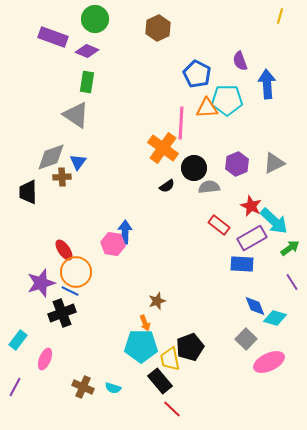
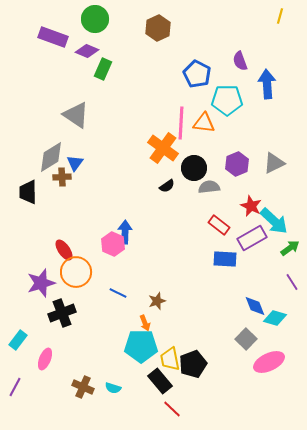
green rectangle at (87, 82): moved 16 px right, 13 px up; rotated 15 degrees clockwise
orange triangle at (207, 108): moved 3 px left, 15 px down; rotated 10 degrees clockwise
gray diamond at (51, 157): rotated 12 degrees counterclockwise
blue triangle at (78, 162): moved 3 px left, 1 px down
pink hexagon at (113, 244): rotated 15 degrees clockwise
blue rectangle at (242, 264): moved 17 px left, 5 px up
blue line at (70, 291): moved 48 px right, 2 px down
black pentagon at (190, 347): moved 3 px right, 17 px down
